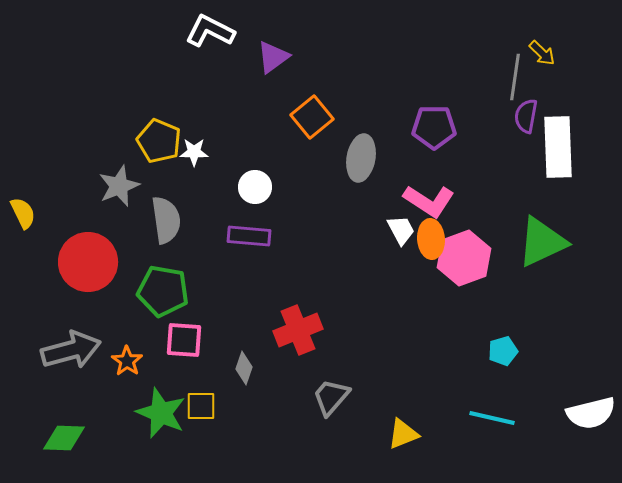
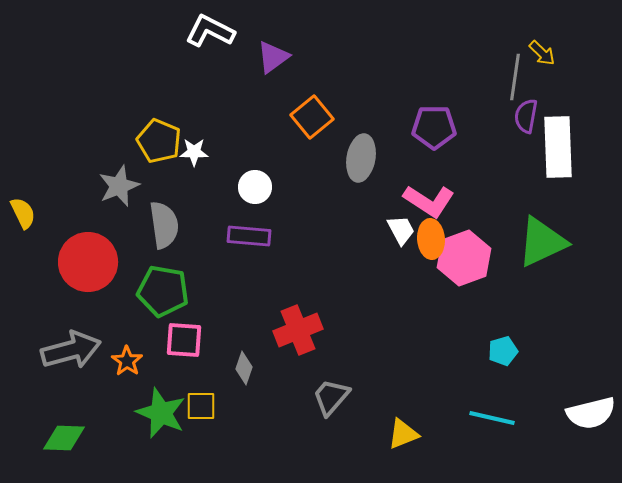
gray semicircle: moved 2 px left, 5 px down
